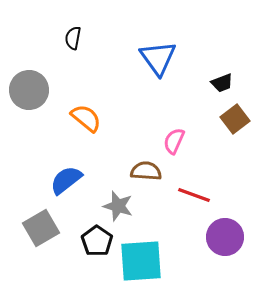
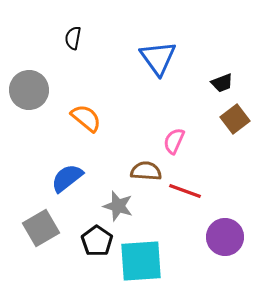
blue semicircle: moved 1 px right, 2 px up
red line: moved 9 px left, 4 px up
